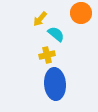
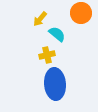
cyan semicircle: moved 1 px right
